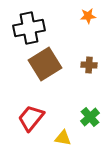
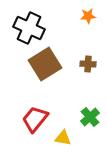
black cross: rotated 36 degrees clockwise
brown cross: moved 1 px left, 1 px up
red trapezoid: moved 4 px right, 1 px down
